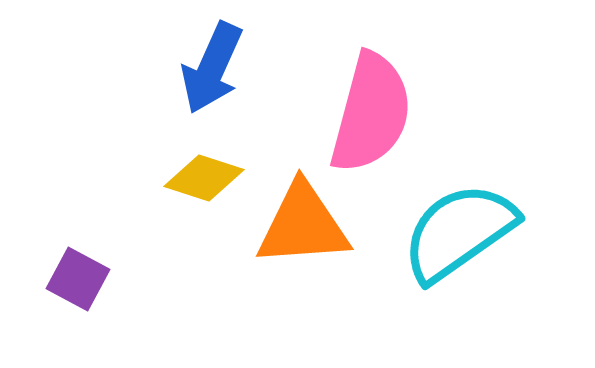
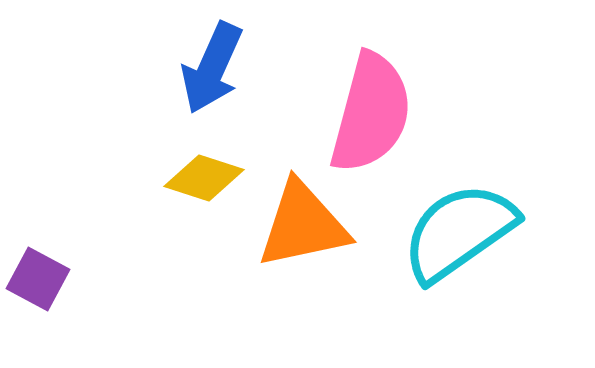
orange triangle: rotated 8 degrees counterclockwise
purple square: moved 40 px left
